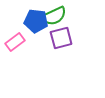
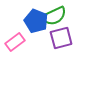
blue pentagon: rotated 15 degrees clockwise
